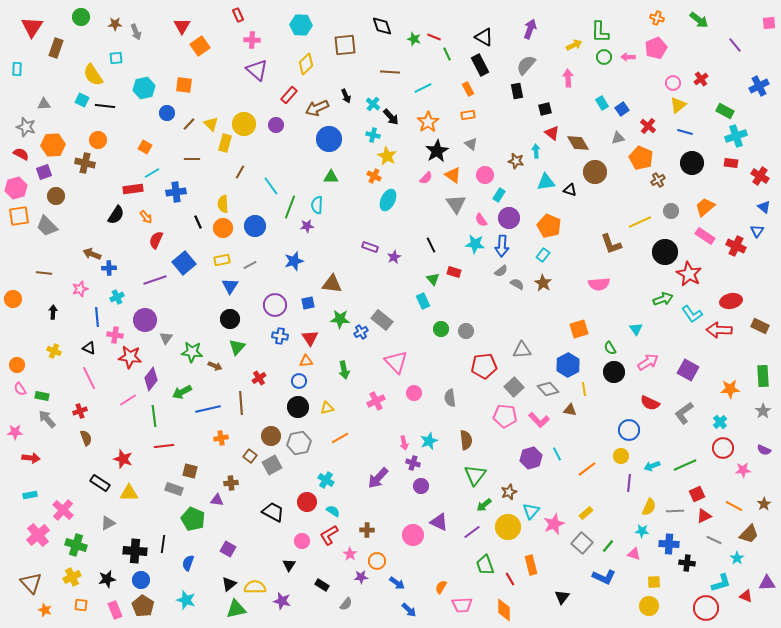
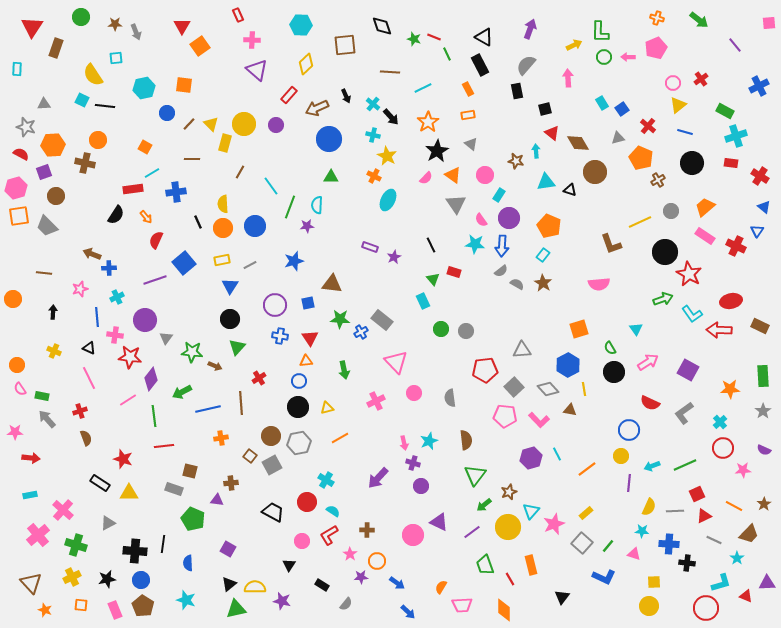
red pentagon at (484, 366): moved 1 px right, 4 px down
blue semicircle at (188, 563): rotated 21 degrees counterclockwise
blue arrow at (409, 610): moved 1 px left, 2 px down
